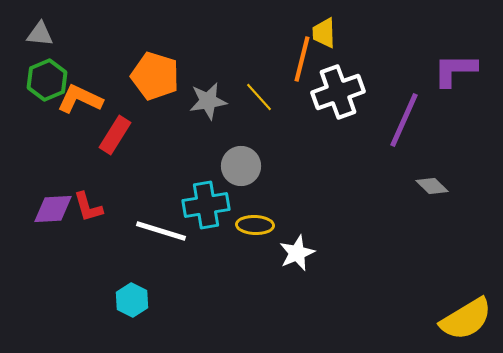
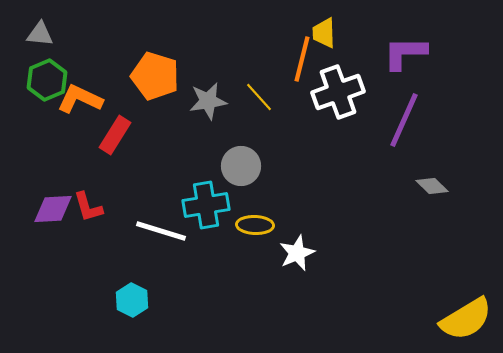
purple L-shape: moved 50 px left, 17 px up
